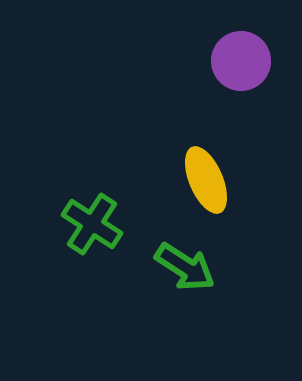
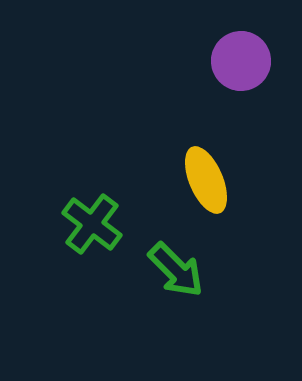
green cross: rotated 4 degrees clockwise
green arrow: moved 9 px left, 3 px down; rotated 12 degrees clockwise
